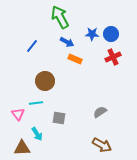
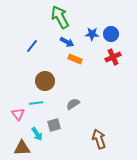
gray semicircle: moved 27 px left, 8 px up
gray square: moved 5 px left, 7 px down; rotated 24 degrees counterclockwise
brown arrow: moved 3 px left, 6 px up; rotated 138 degrees counterclockwise
